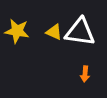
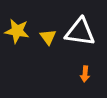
yellow triangle: moved 6 px left, 5 px down; rotated 30 degrees clockwise
